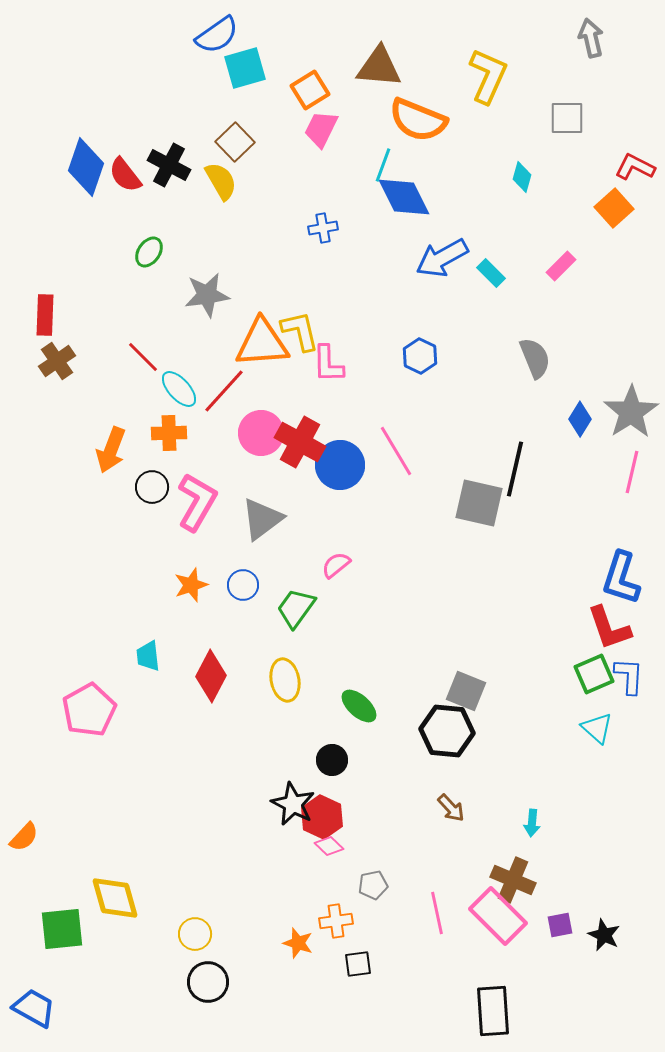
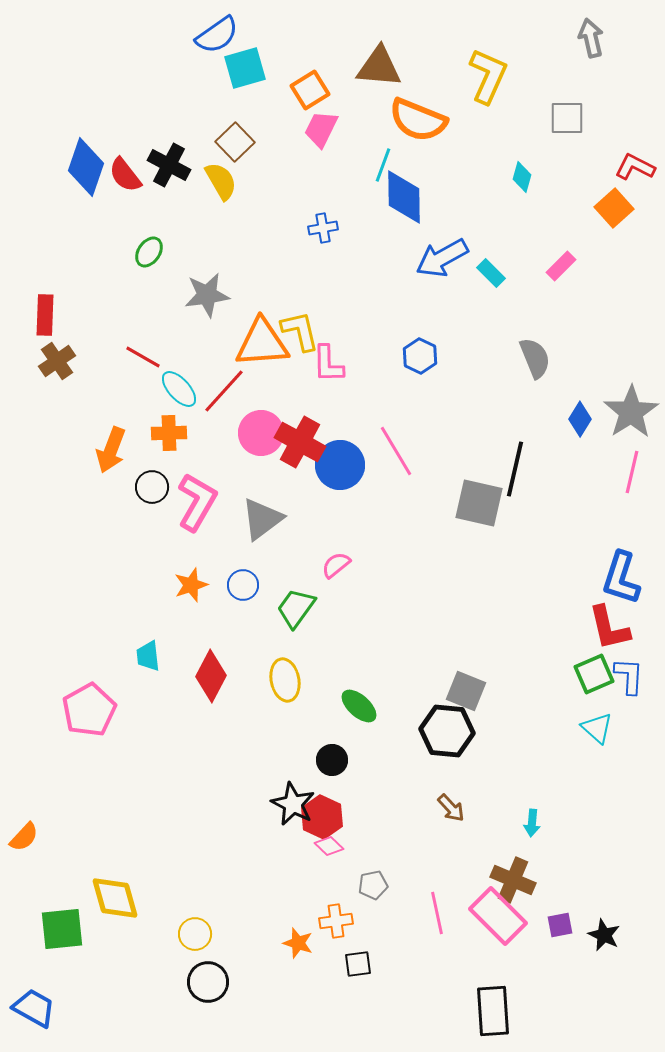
blue diamond at (404, 197): rotated 26 degrees clockwise
red line at (143, 357): rotated 15 degrees counterclockwise
red L-shape at (609, 628): rotated 6 degrees clockwise
